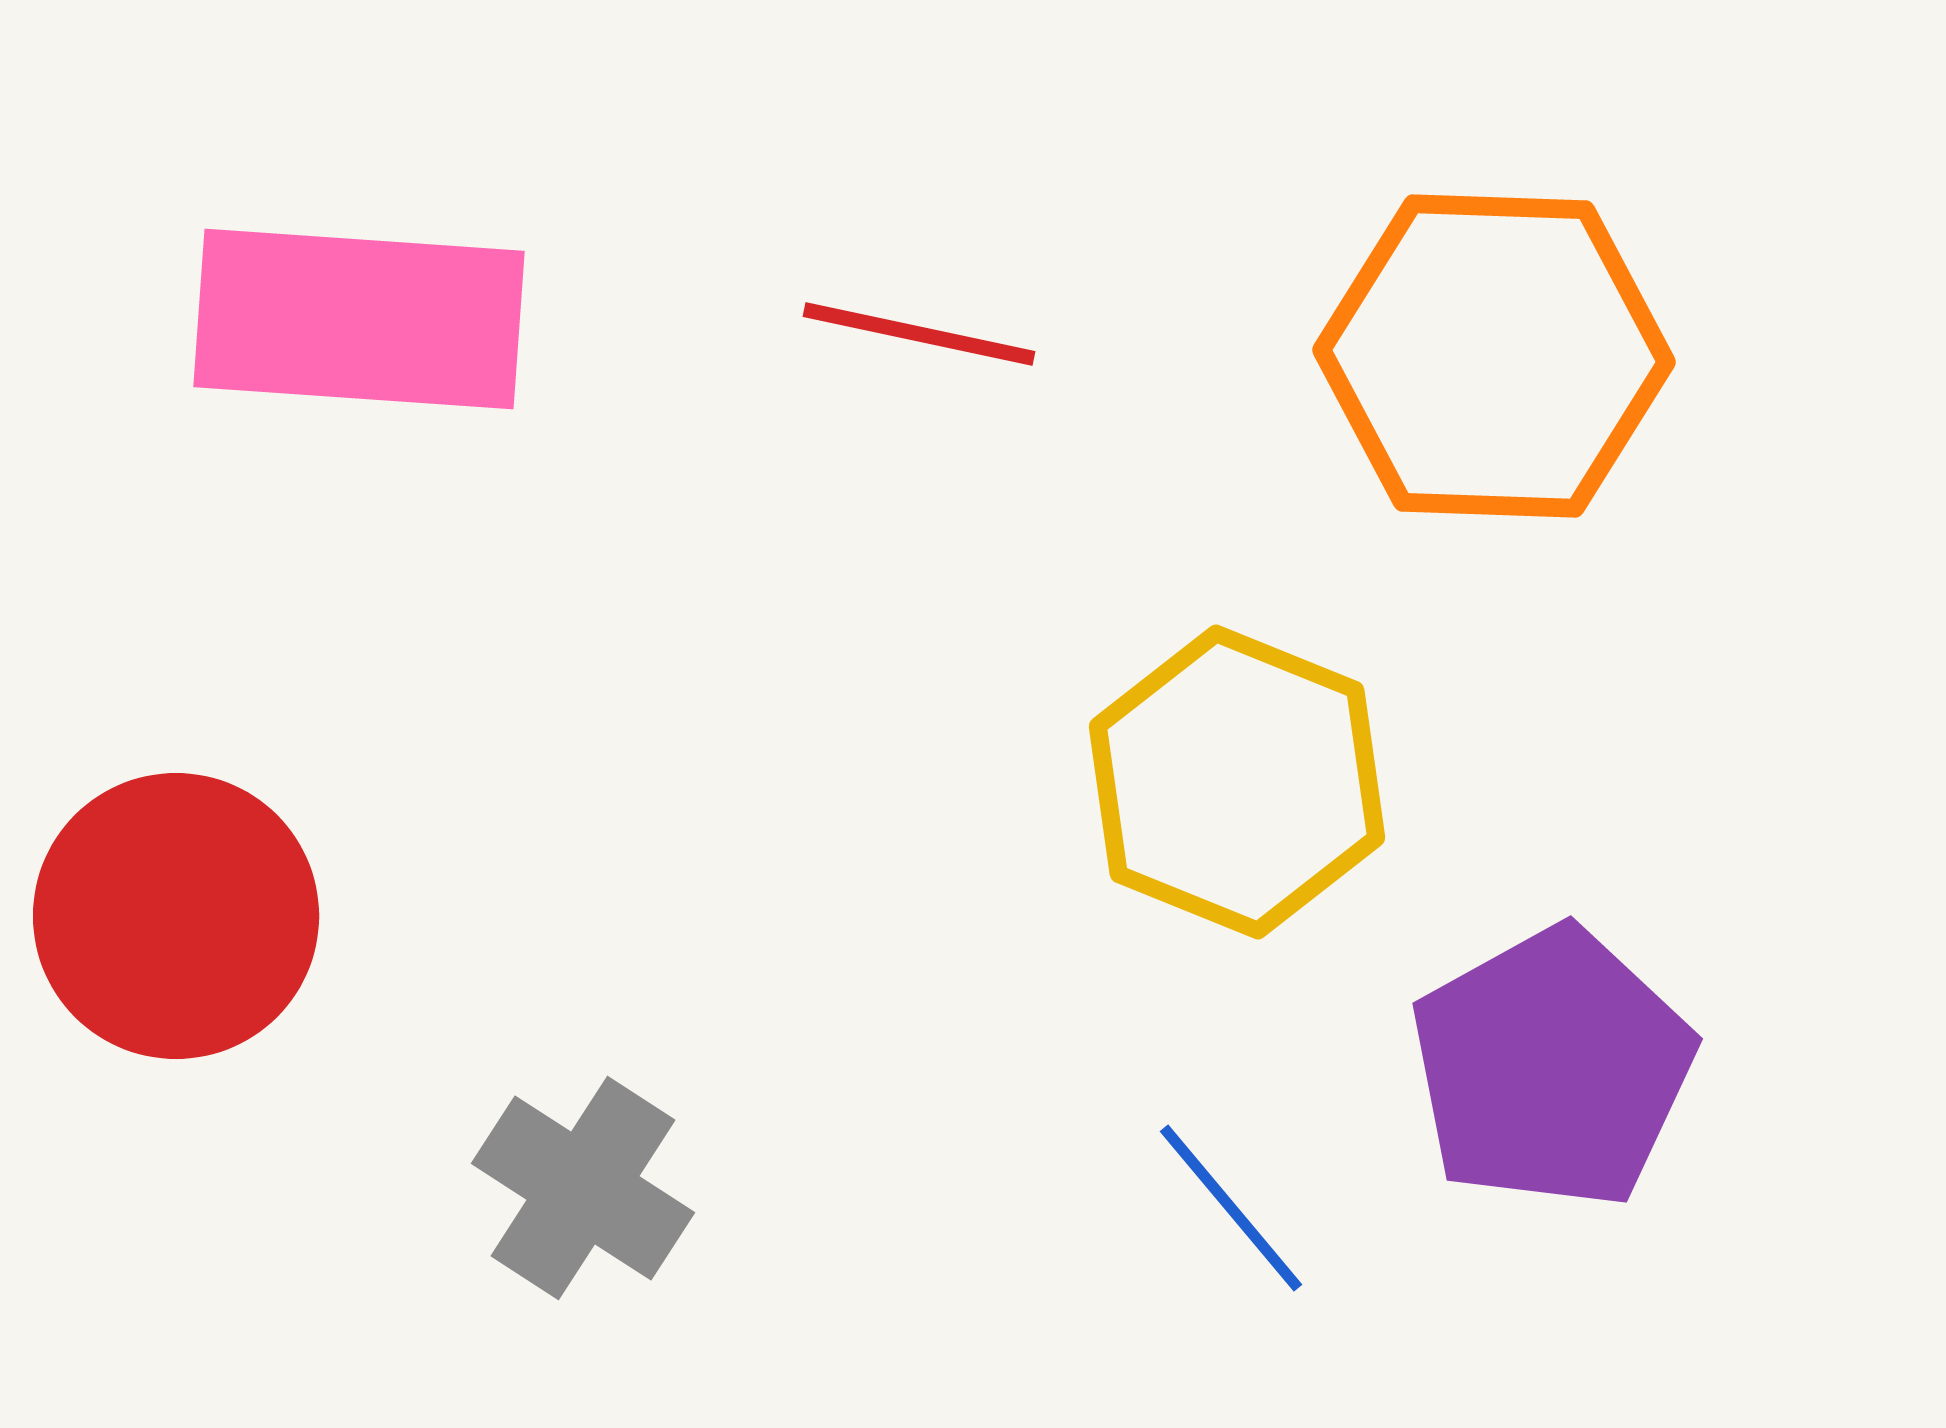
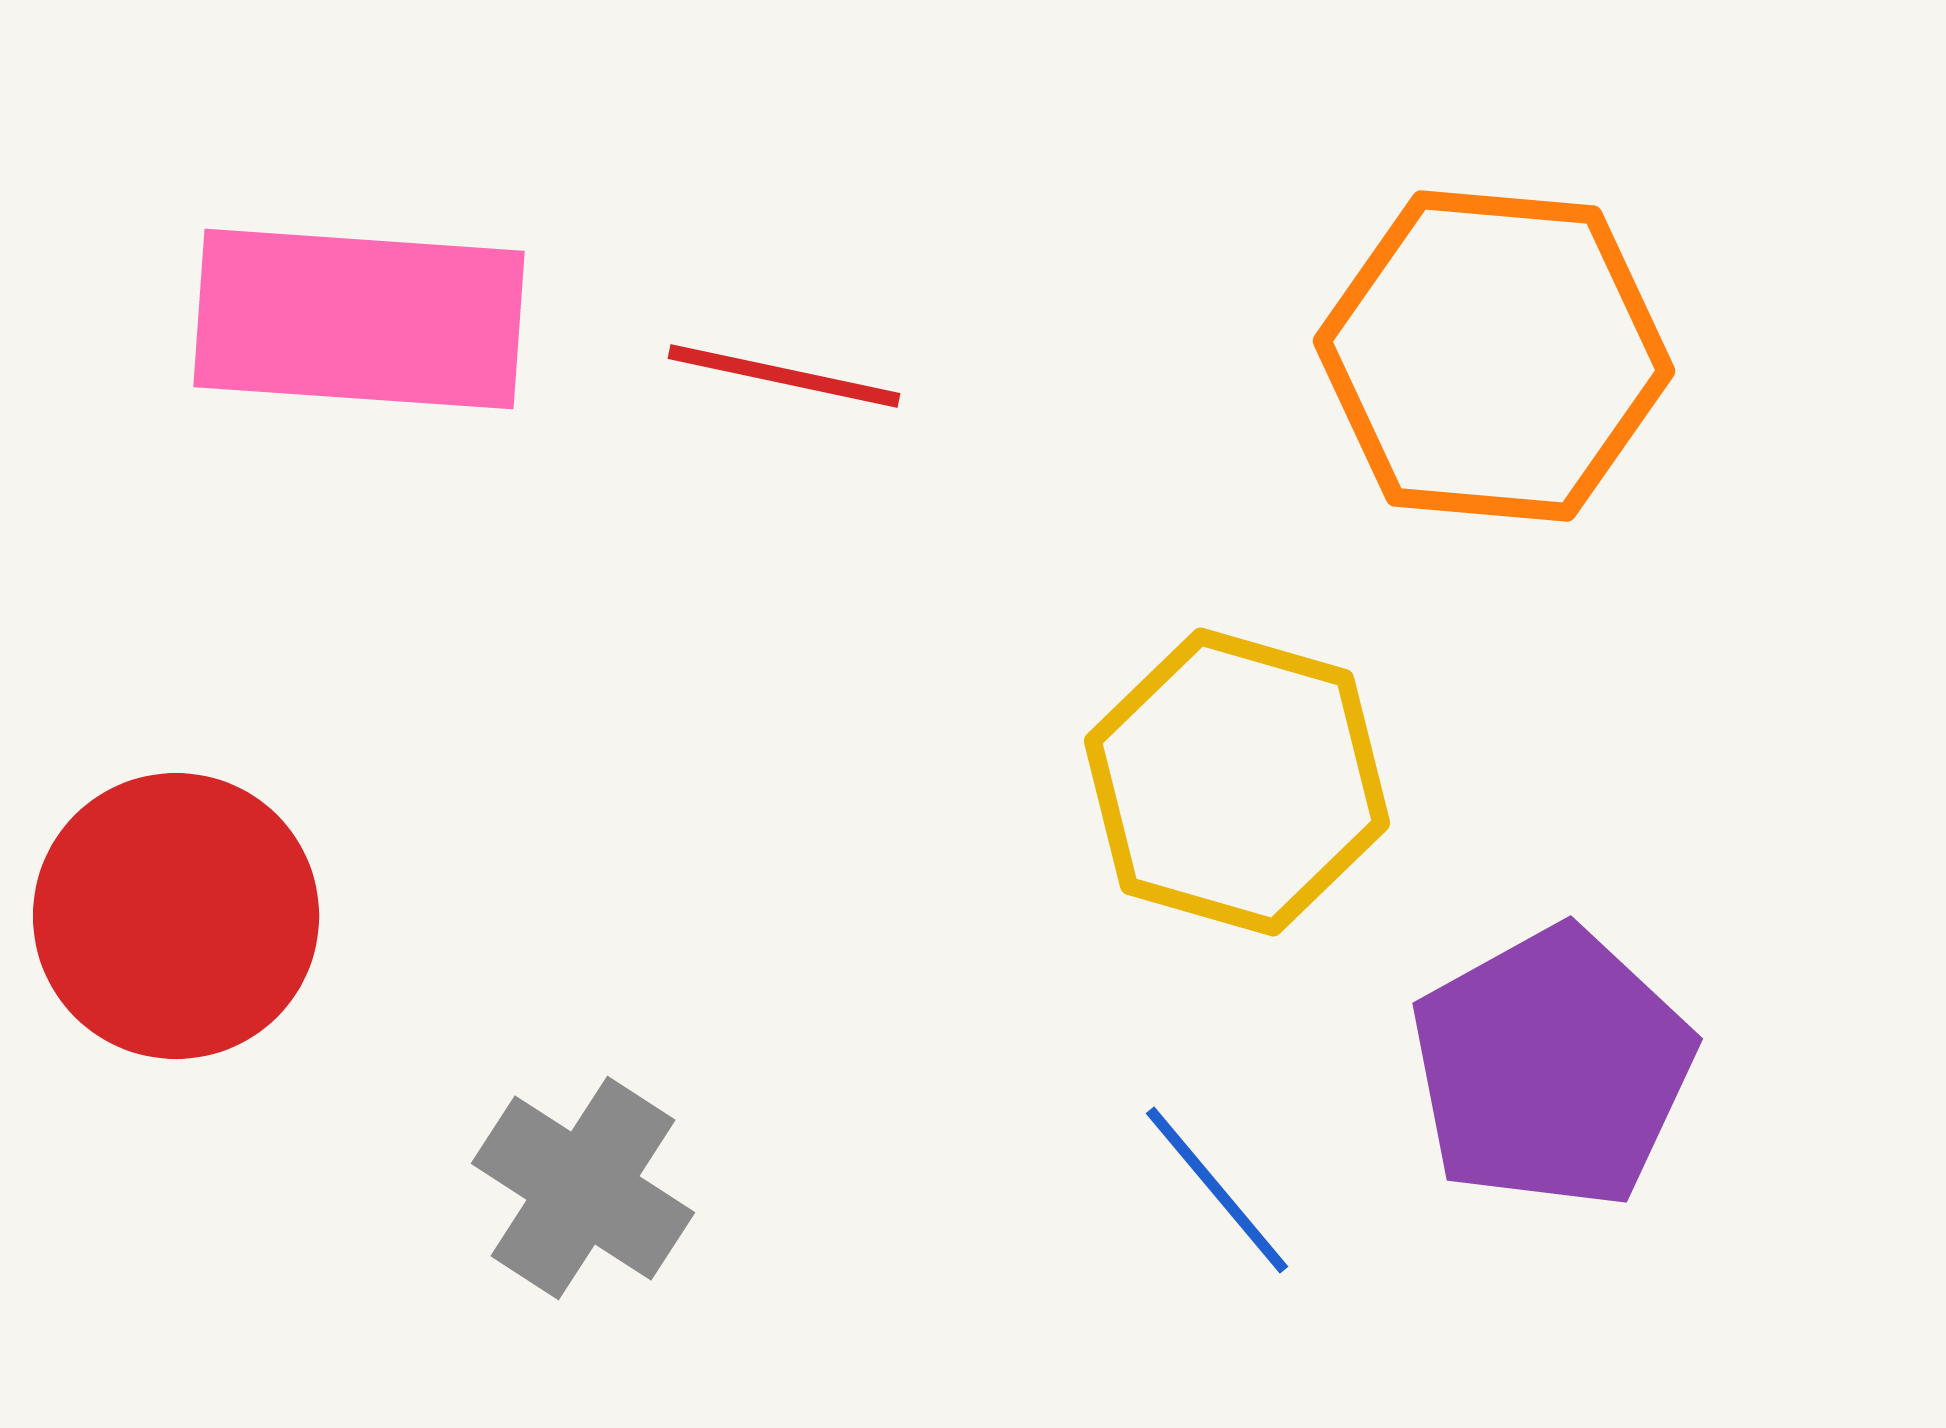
red line: moved 135 px left, 42 px down
orange hexagon: rotated 3 degrees clockwise
yellow hexagon: rotated 6 degrees counterclockwise
blue line: moved 14 px left, 18 px up
